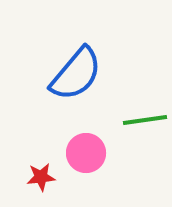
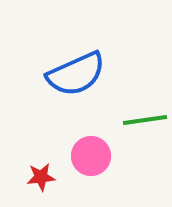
blue semicircle: rotated 26 degrees clockwise
pink circle: moved 5 px right, 3 px down
